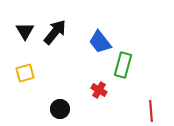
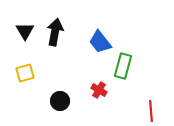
black arrow: rotated 28 degrees counterclockwise
green rectangle: moved 1 px down
black circle: moved 8 px up
